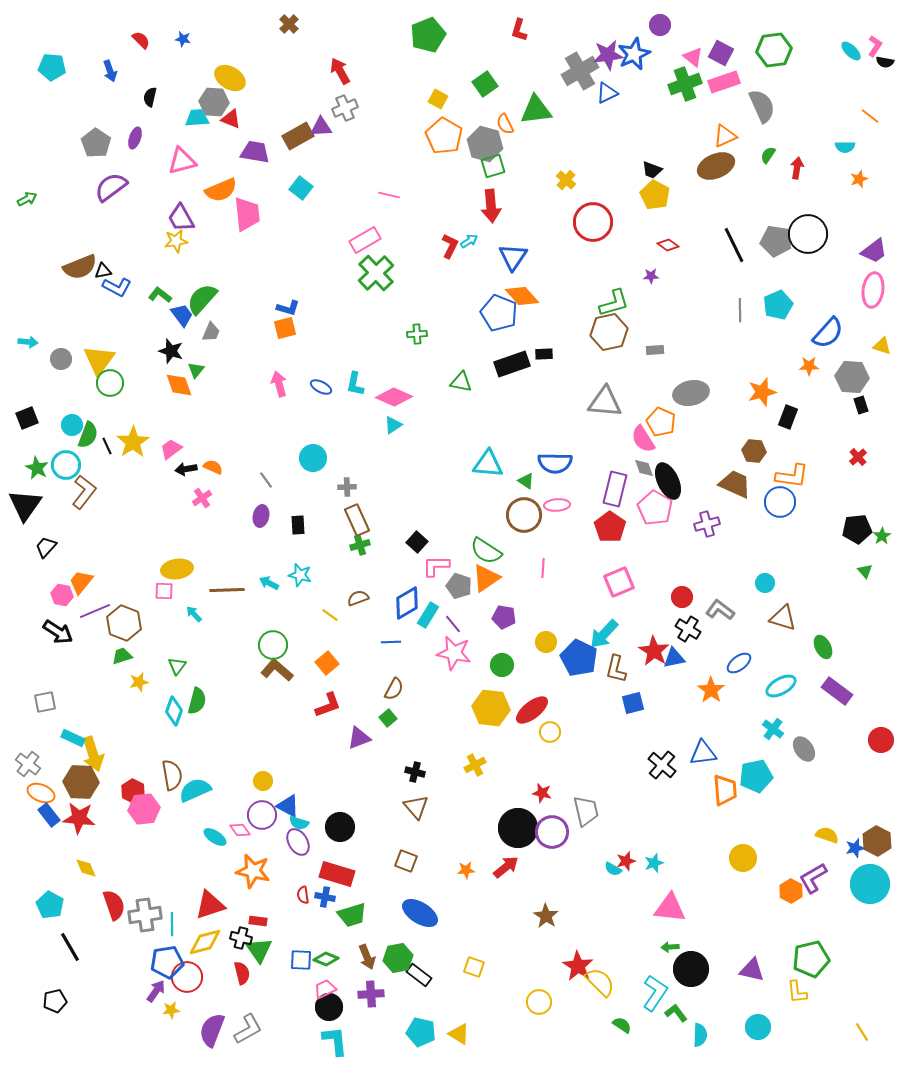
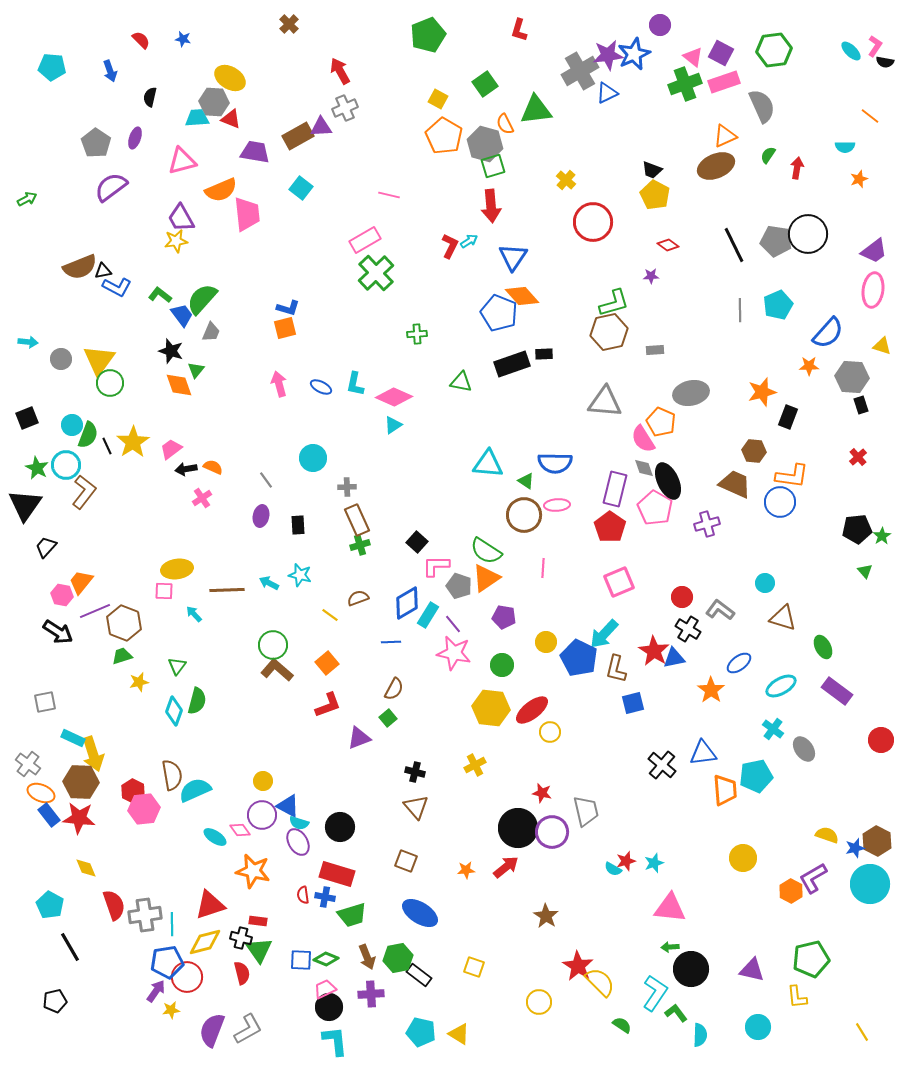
yellow L-shape at (797, 992): moved 5 px down
